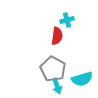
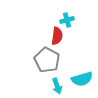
gray pentagon: moved 6 px left, 9 px up
